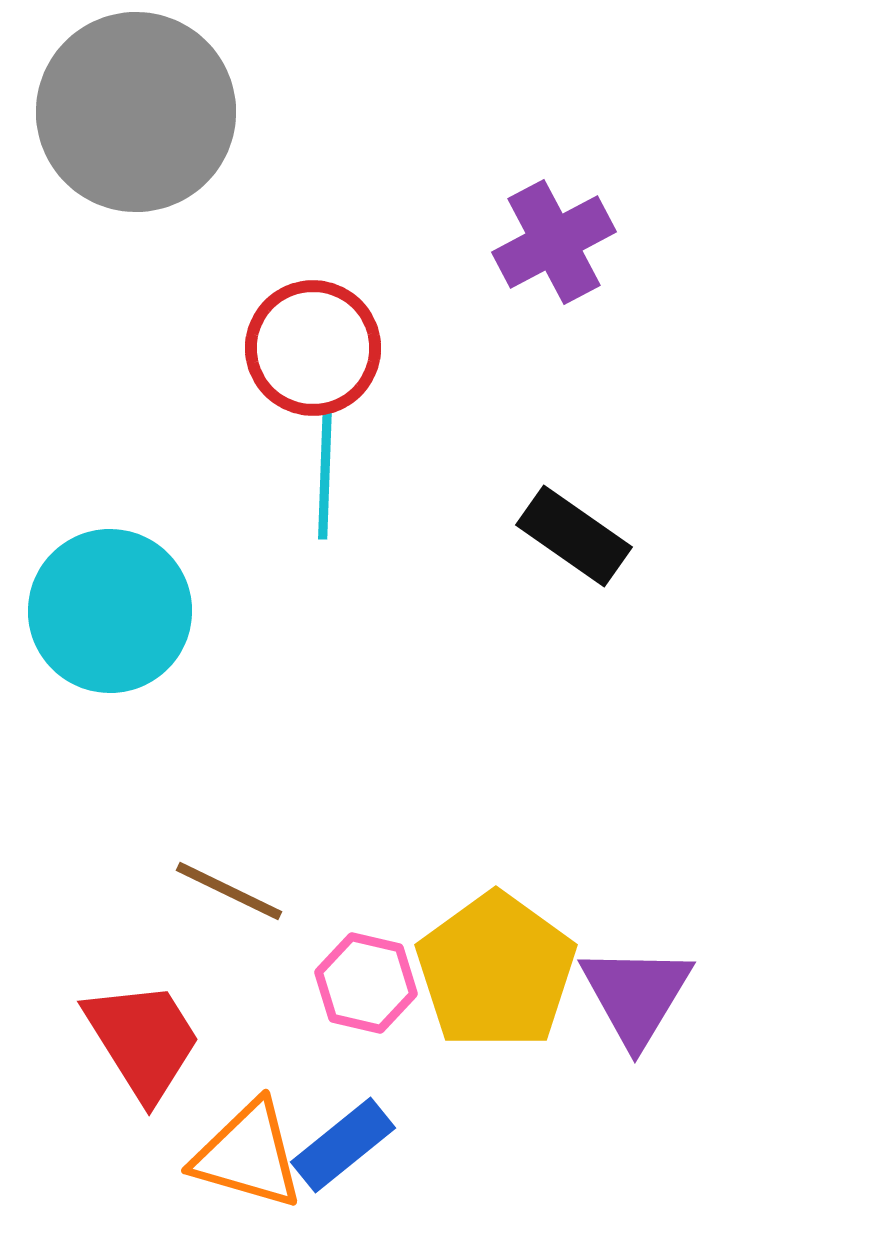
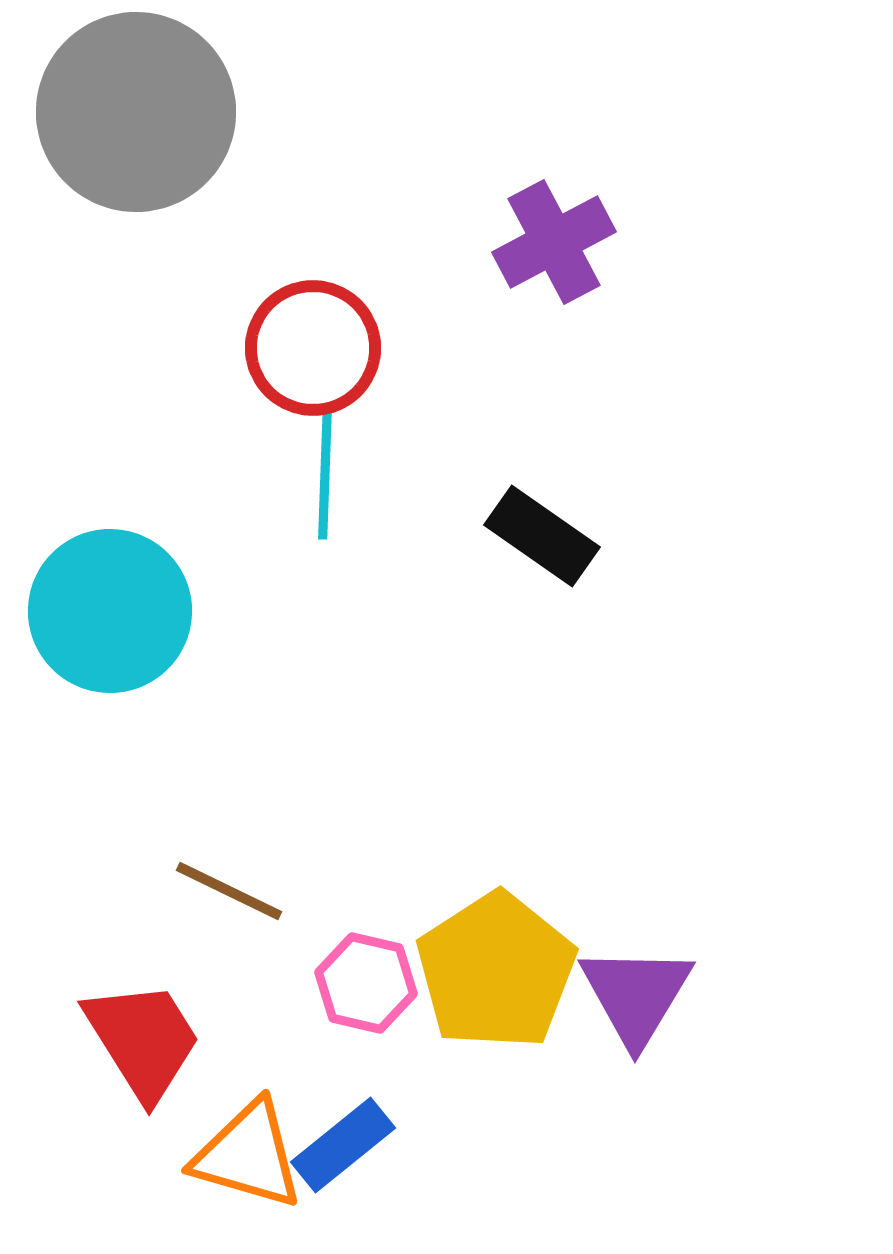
black rectangle: moved 32 px left
yellow pentagon: rotated 3 degrees clockwise
